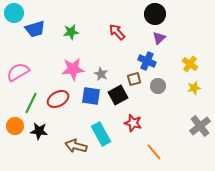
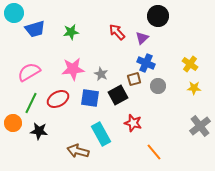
black circle: moved 3 px right, 2 px down
purple triangle: moved 17 px left
blue cross: moved 1 px left, 2 px down
pink semicircle: moved 11 px right
yellow star: rotated 16 degrees clockwise
blue square: moved 1 px left, 2 px down
orange circle: moved 2 px left, 3 px up
brown arrow: moved 2 px right, 5 px down
